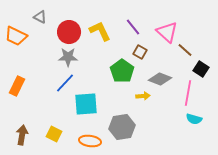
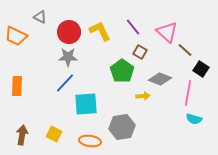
orange rectangle: rotated 24 degrees counterclockwise
